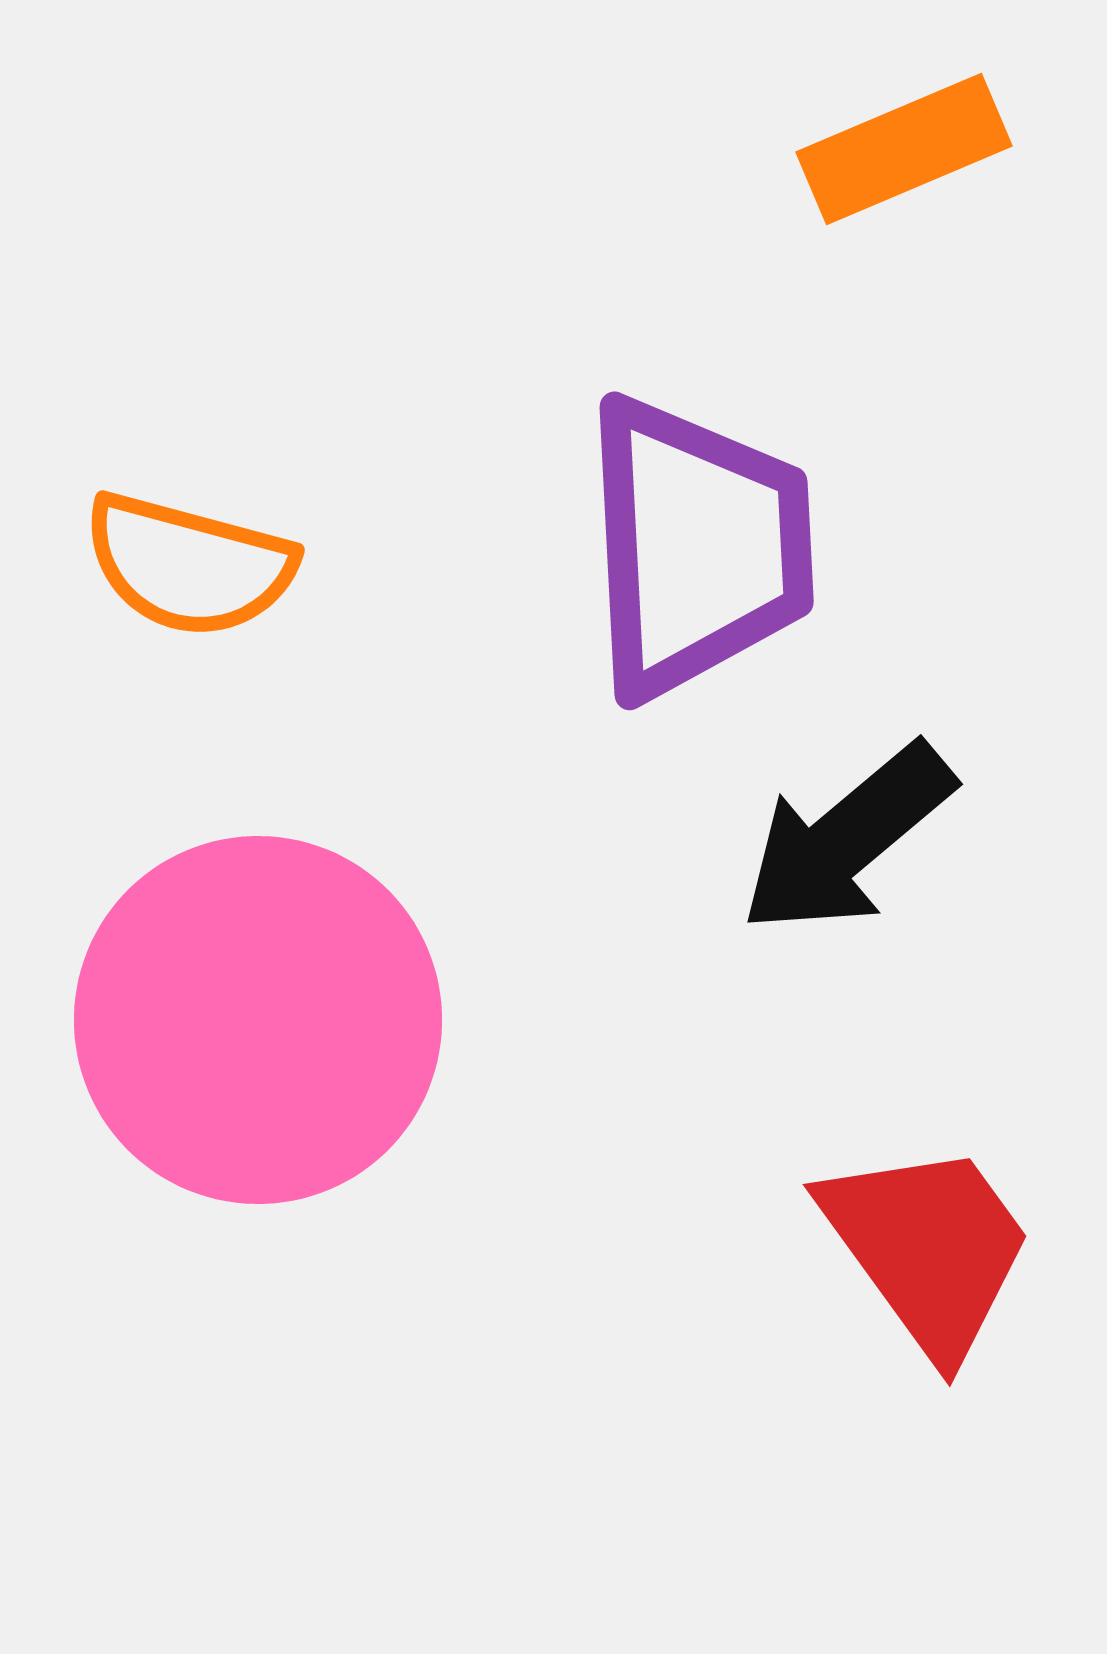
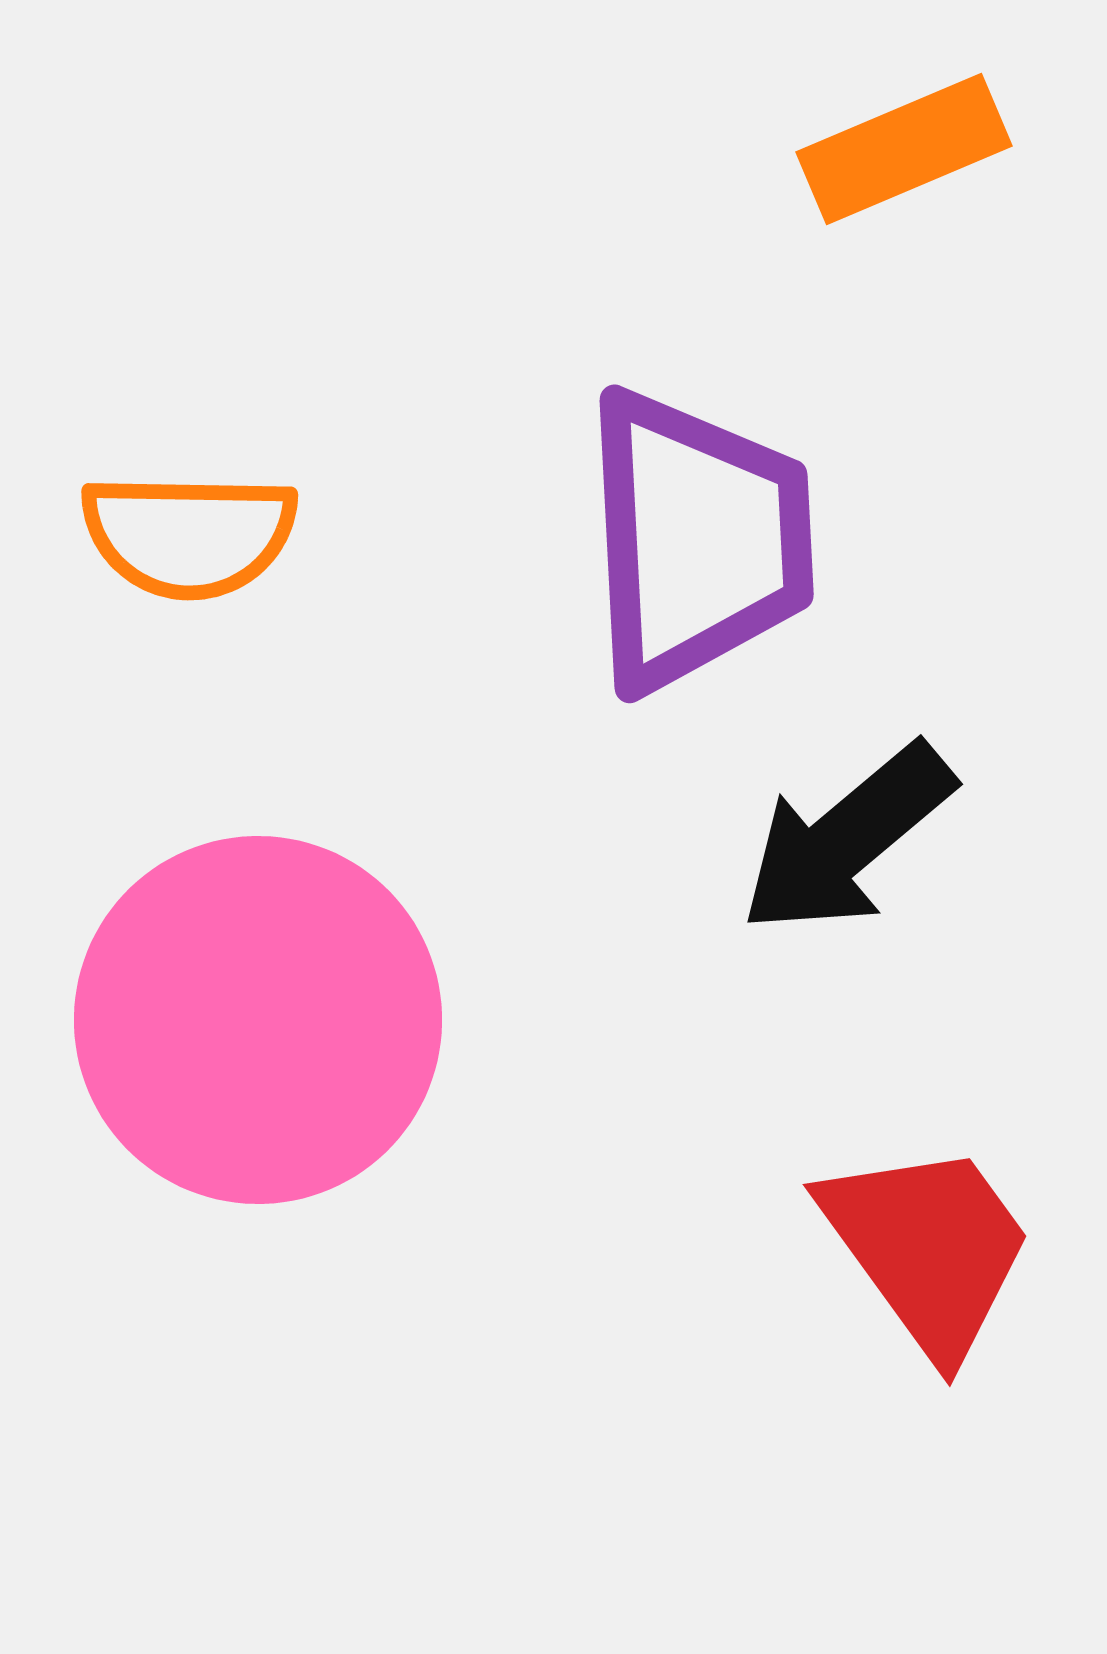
purple trapezoid: moved 7 px up
orange semicircle: moved 30 px up; rotated 14 degrees counterclockwise
